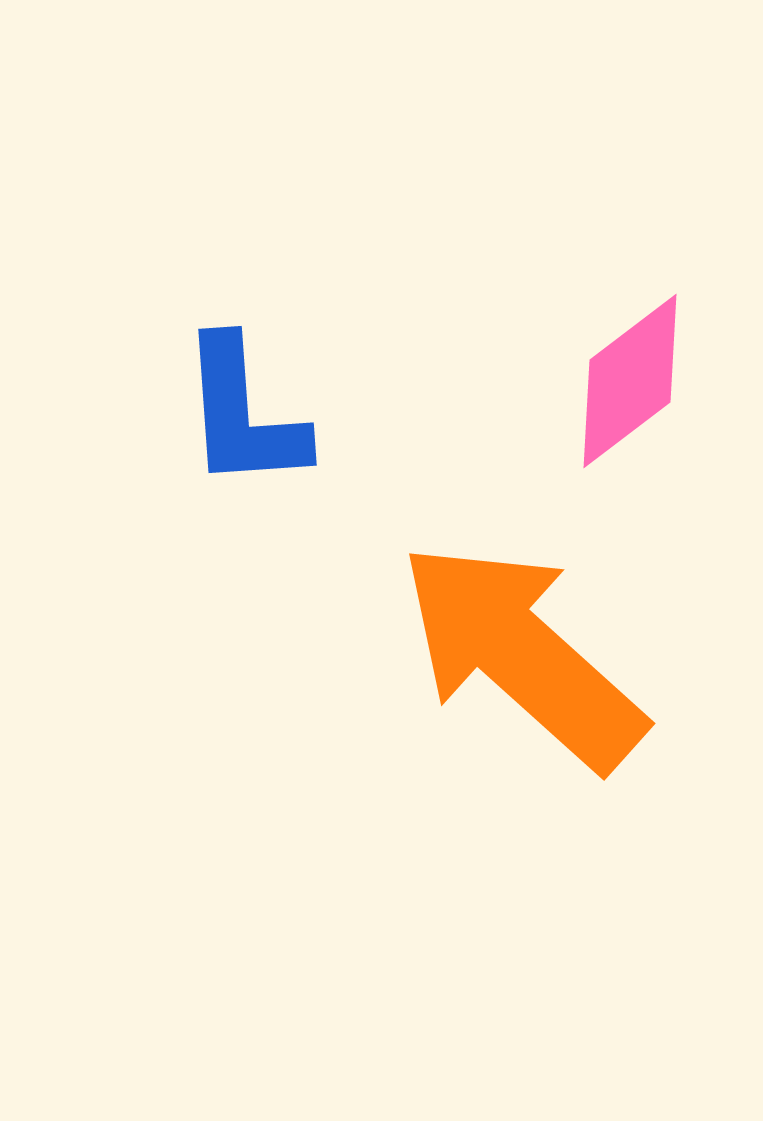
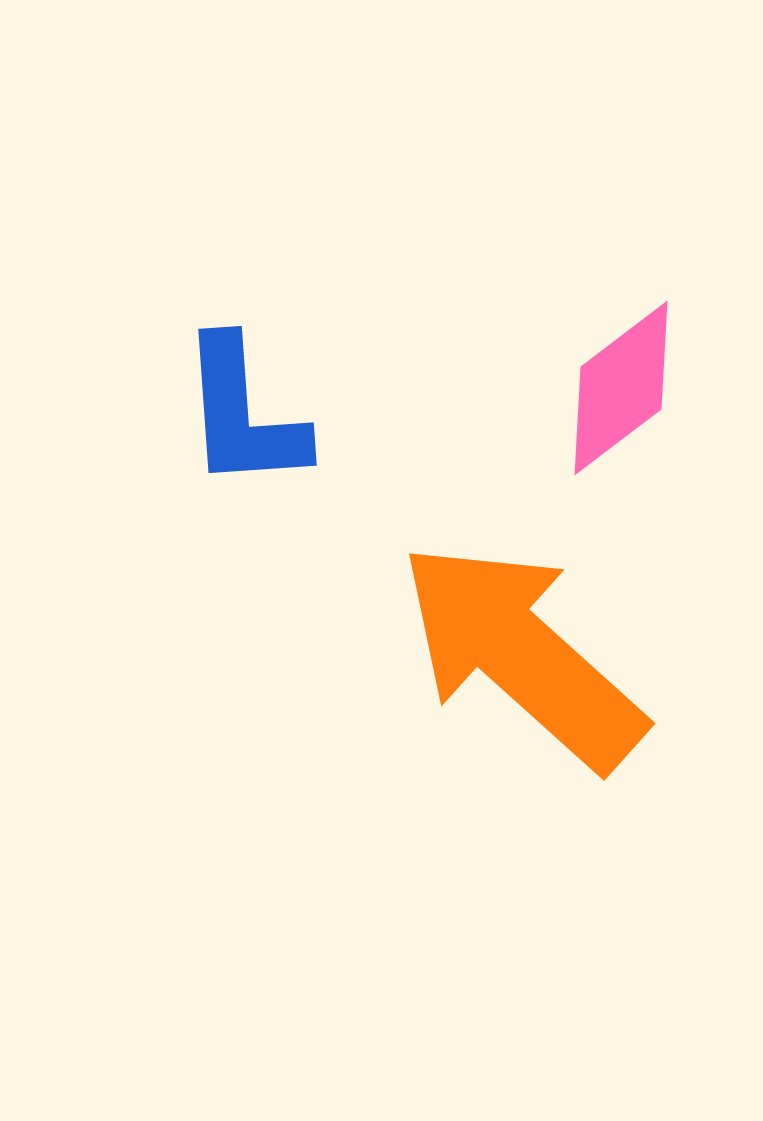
pink diamond: moved 9 px left, 7 px down
